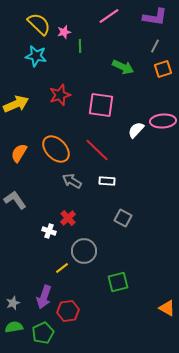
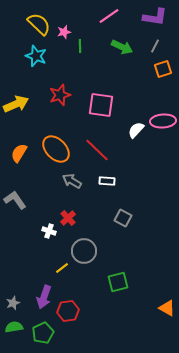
cyan star: rotated 10 degrees clockwise
green arrow: moved 1 px left, 20 px up
